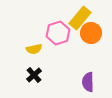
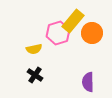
yellow rectangle: moved 7 px left, 3 px down
orange circle: moved 1 px right
black cross: moved 1 px right; rotated 14 degrees counterclockwise
